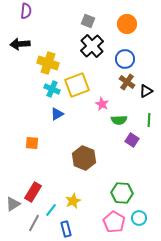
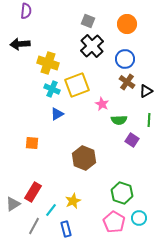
green hexagon: rotated 15 degrees clockwise
gray line: moved 3 px down
